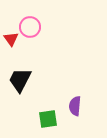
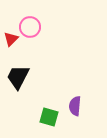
red triangle: rotated 21 degrees clockwise
black trapezoid: moved 2 px left, 3 px up
green square: moved 1 px right, 2 px up; rotated 24 degrees clockwise
